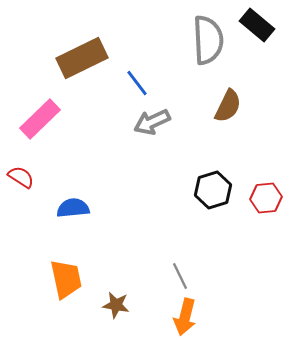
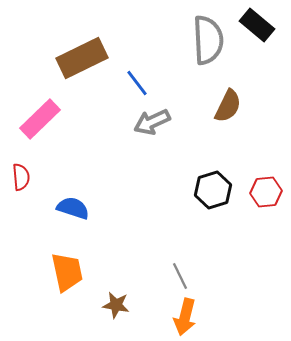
red semicircle: rotated 52 degrees clockwise
red hexagon: moved 6 px up
blue semicircle: rotated 24 degrees clockwise
orange trapezoid: moved 1 px right, 7 px up
